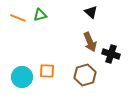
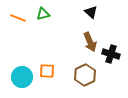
green triangle: moved 3 px right, 1 px up
brown hexagon: rotated 10 degrees counterclockwise
